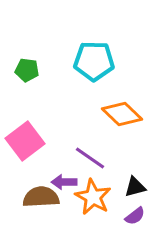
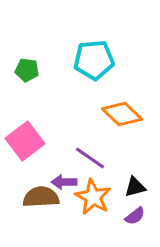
cyan pentagon: moved 1 px up; rotated 6 degrees counterclockwise
